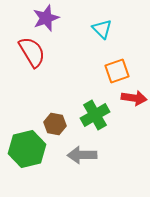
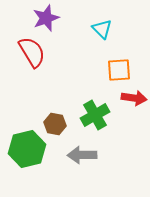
orange square: moved 2 px right, 1 px up; rotated 15 degrees clockwise
